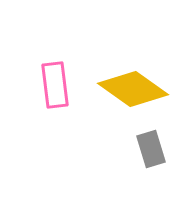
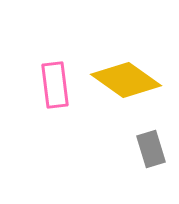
yellow diamond: moved 7 px left, 9 px up
